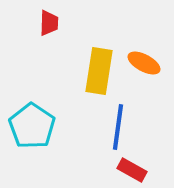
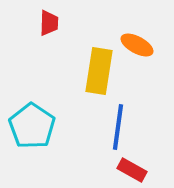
orange ellipse: moved 7 px left, 18 px up
